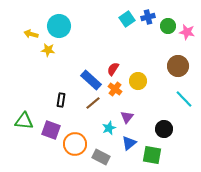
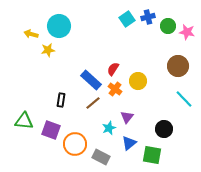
yellow star: rotated 16 degrees counterclockwise
